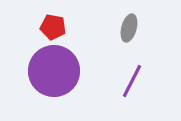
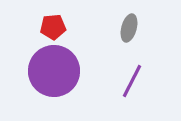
red pentagon: rotated 15 degrees counterclockwise
